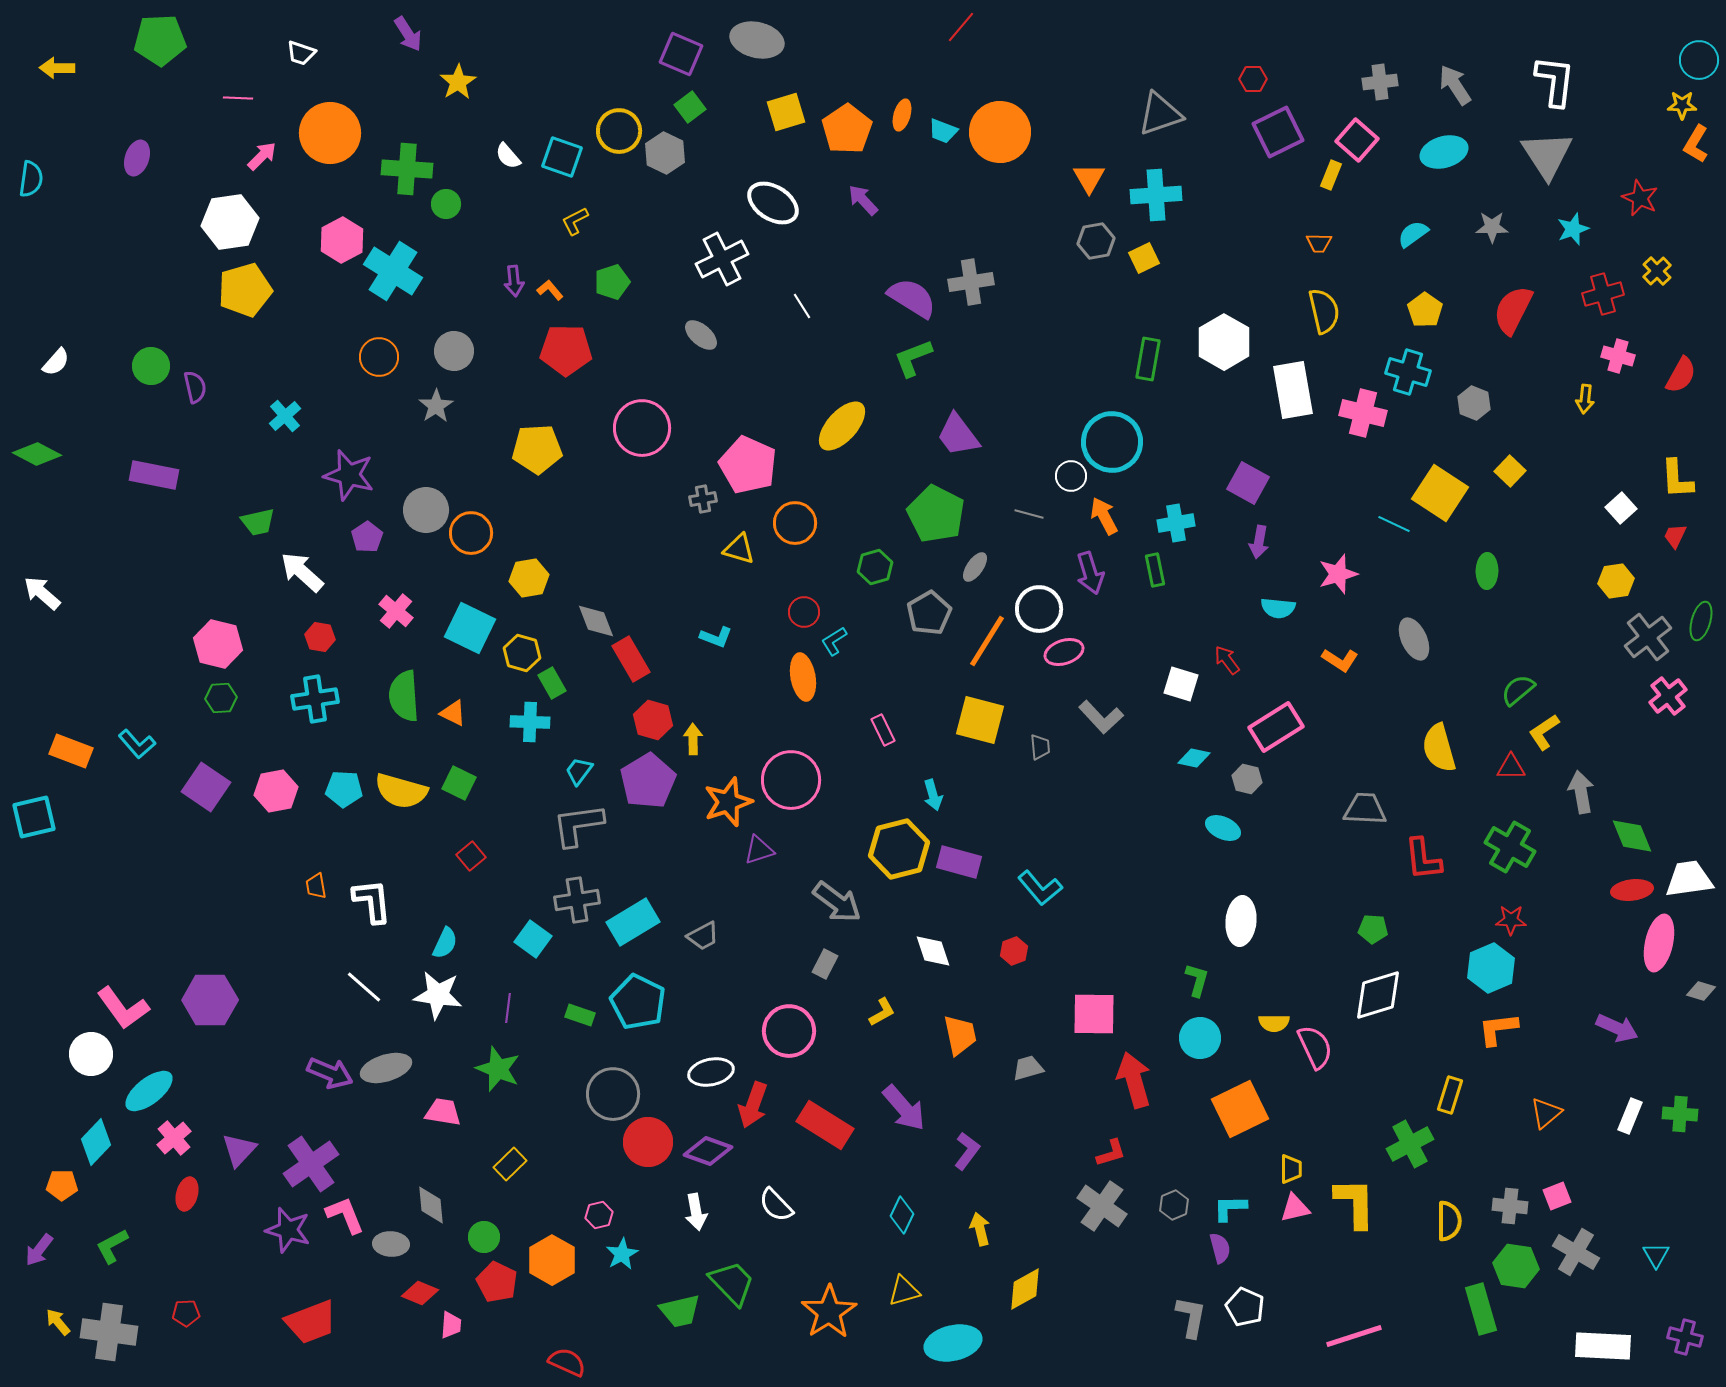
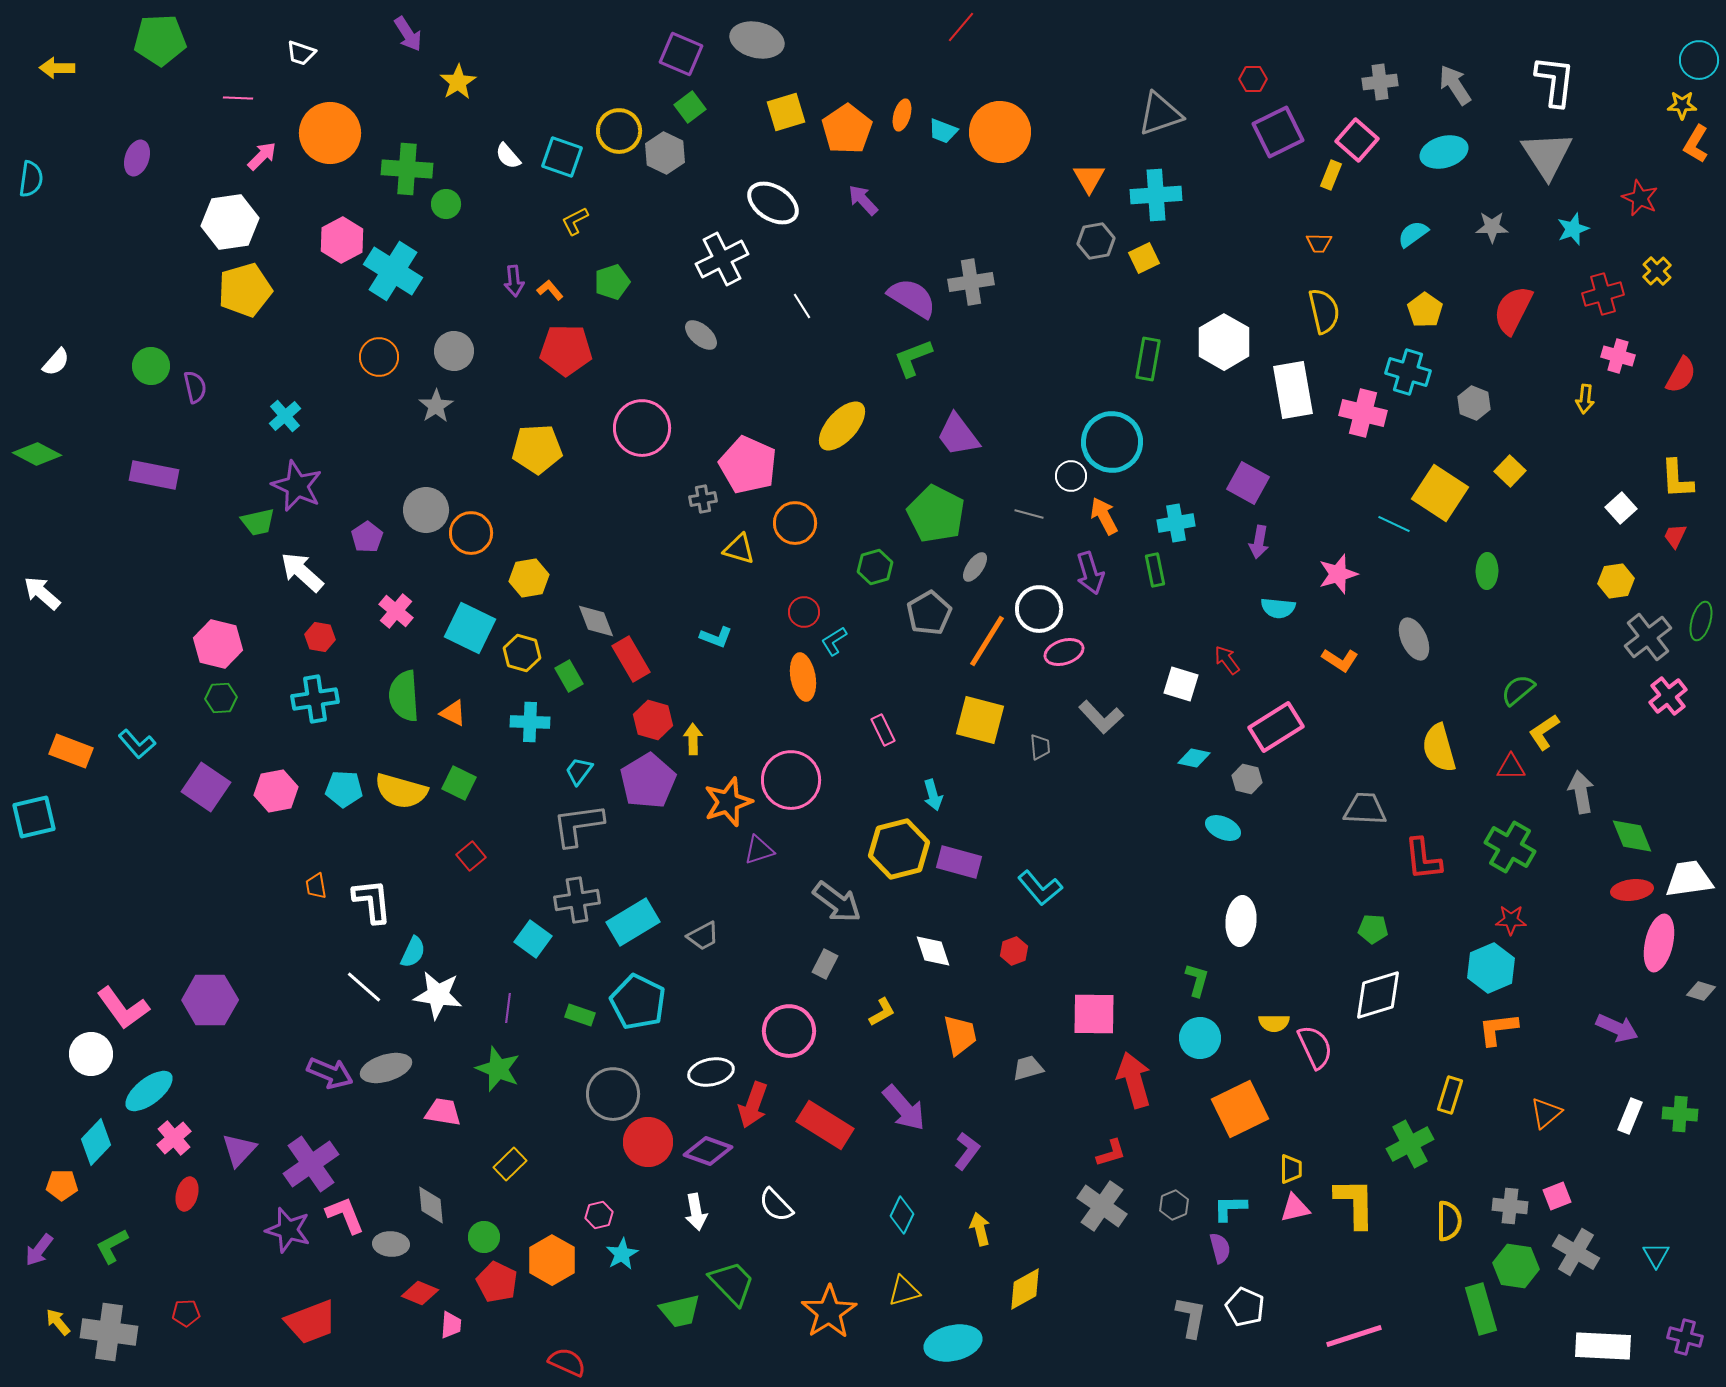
purple star at (349, 475): moved 52 px left, 11 px down; rotated 9 degrees clockwise
green rectangle at (552, 683): moved 17 px right, 7 px up
cyan semicircle at (445, 943): moved 32 px left, 9 px down
